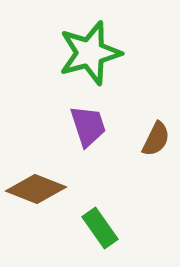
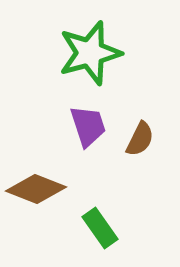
brown semicircle: moved 16 px left
